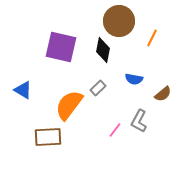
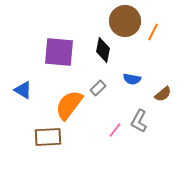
brown circle: moved 6 px right
orange line: moved 1 px right, 6 px up
purple square: moved 2 px left, 5 px down; rotated 8 degrees counterclockwise
blue semicircle: moved 2 px left
